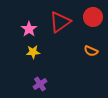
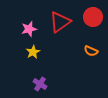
pink star: rotated 21 degrees clockwise
yellow star: rotated 24 degrees counterclockwise
purple cross: rotated 24 degrees counterclockwise
